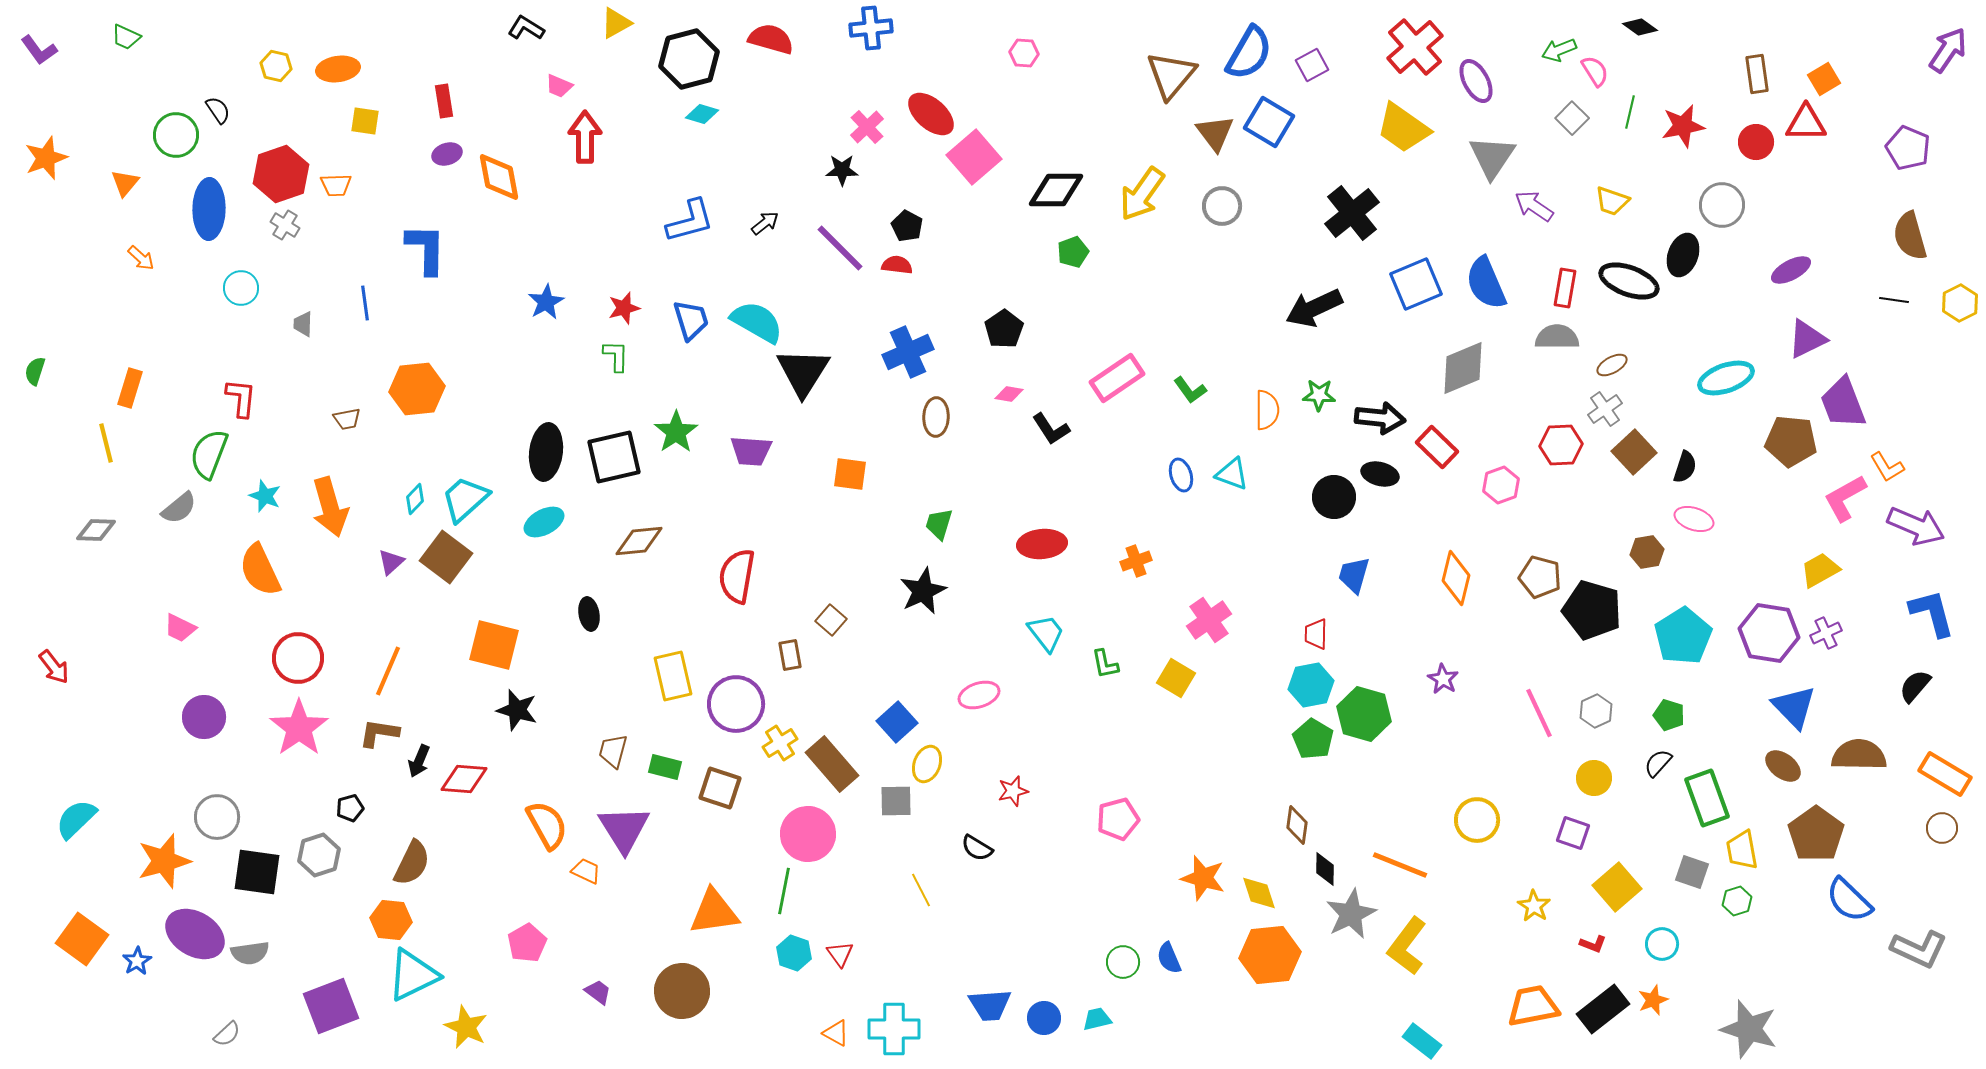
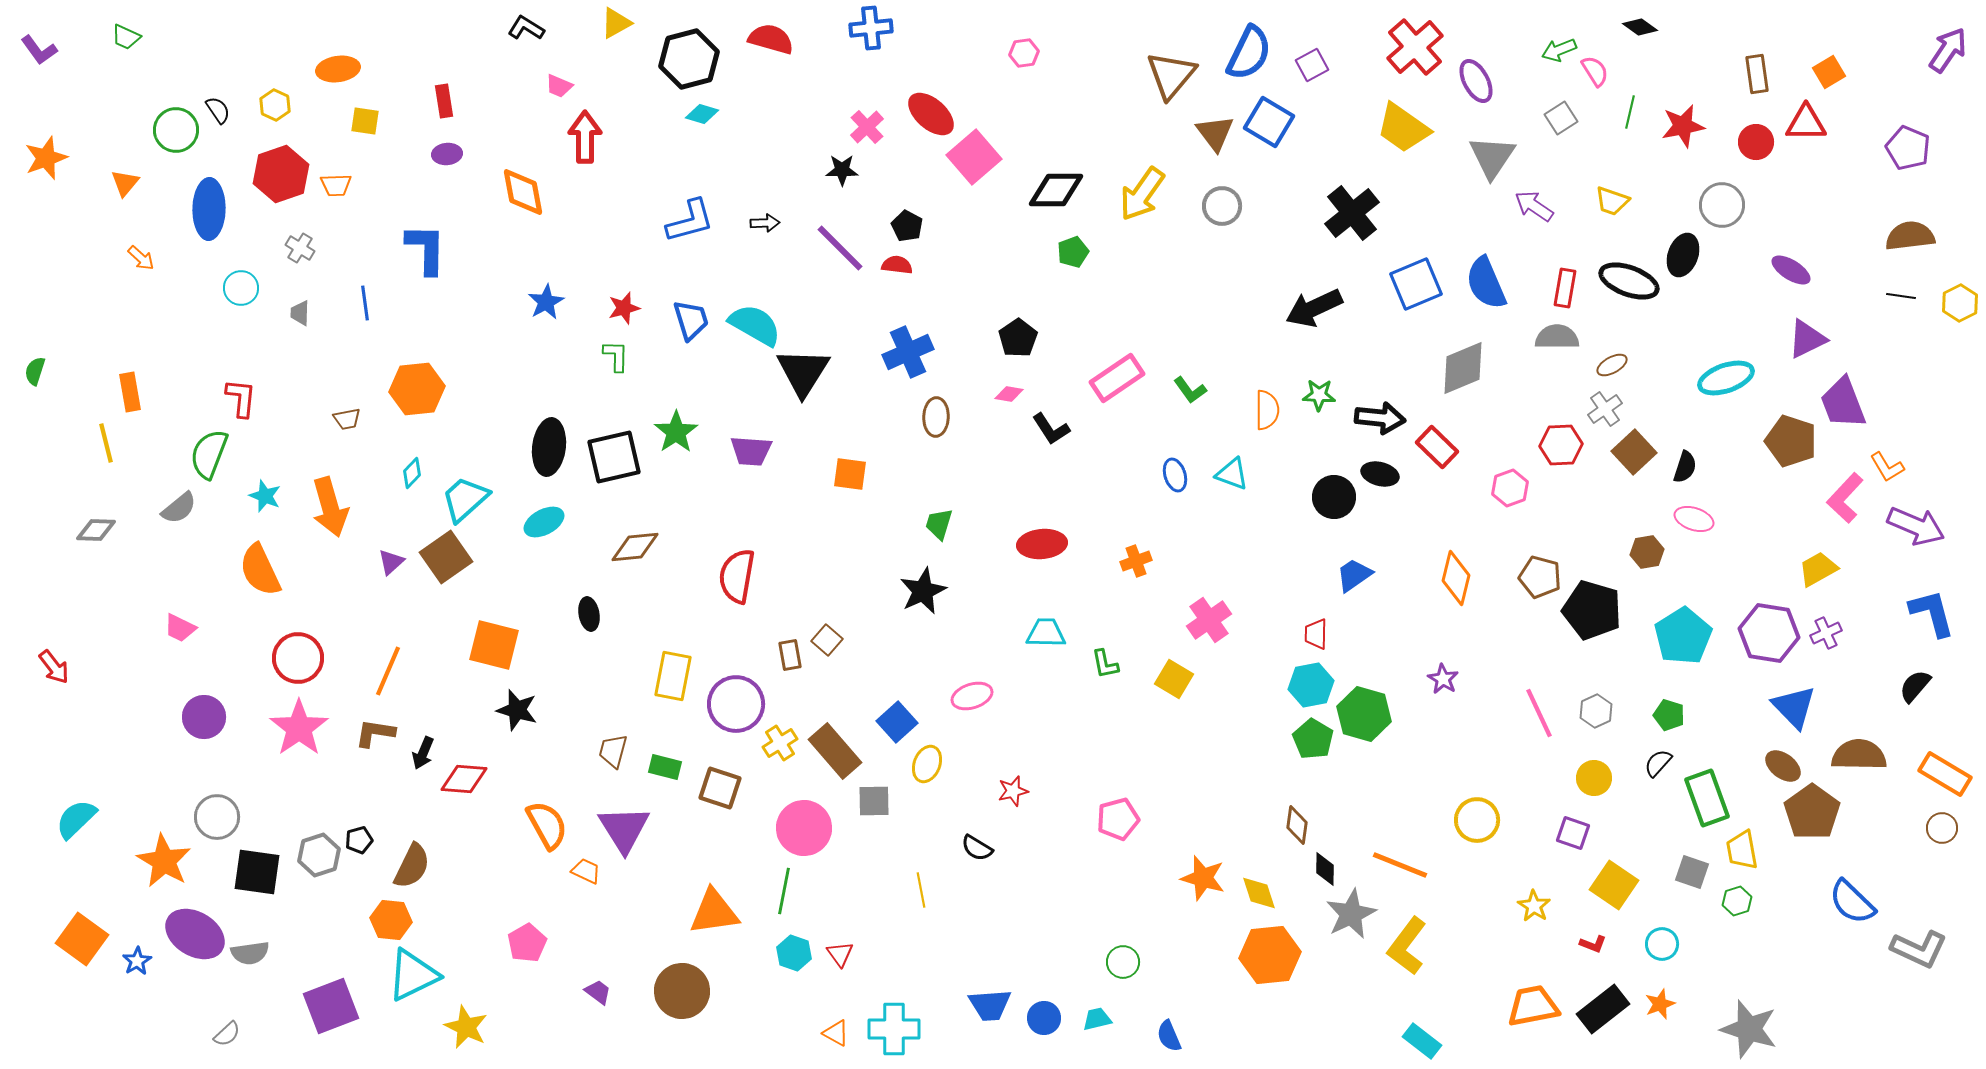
pink hexagon at (1024, 53): rotated 12 degrees counterclockwise
blue semicircle at (1249, 53): rotated 4 degrees counterclockwise
yellow hexagon at (276, 66): moved 1 px left, 39 px down; rotated 12 degrees clockwise
orange square at (1824, 79): moved 5 px right, 7 px up
gray square at (1572, 118): moved 11 px left; rotated 12 degrees clockwise
green circle at (176, 135): moved 5 px up
purple ellipse at (447, 154): rotated 12 degrees clockwise
orange diamond at (499, 177): moved 24 px right, 15 px down
black arrow at (765, 223): rotated 36 degrees clockwise
gray cross at (285, 225): moved 15 px right, 23 px down
brown semicircle at (1910, 236): rotated 99 degrees clockwise
purple ellipse at (1791, 270): rotated 60 degrees clockwise
black line at (1894, 300): moved 7 px right, 4 px up
cyan semicircle at (757, 322): moved 2 px left, 3 px down
gray trapezoid at (303, 324): moved 3 px left, 11 px up
black pentagon at (1004, 329): moved 14 px right, 9 px down
orange rectangle at (130, 388): moved 4 px down; rotated 27 degrees counterclockwise
brown pentagon at (1791, 441): rotated 12 degrees clockwise
black ellipse at (546, 452): moved 3 px right, 5 px up
blue ellipse at (1181, 475): moved 6 px left
pink hexagon at (1501, 485): moved 9 px right, 3 px down
pink L-shape at (1845, 498): rotated 18 degrees counterclockwise
cyan diamond at (415, 499): moved 3 px left, 26 px up
brown diamond at (639, 541): moved 4 px left, 6 px down
brown square at (446, 557): rotated 18 degrees clockwise
yellow trapezoid at (1820, 570): moved 2 px left, 1 px up
blue trapezoid at (1354, 575): rotated 39 degrees clockwise
brown square at (831, 620): moved 4 px left, 20 px down
cyan trapezoid at (1046, 633): rotated 51 degrees counterclockwise
yellow rectangle at (673, 676): rotated 24 degrees clockwise
yellow square at (1176, 678): moved 2 px left, 1 px down
pink ellipse at (979, 695): moved 7 px left, 1 px down
brown L-shape at (379, 733): moved 4 px left
black arrow at (419, 761): moved 4 px right, 8 px up
brown rectangle at (832, 764): moved 3 px right, 13 px up
gray square at (896, 801): moved 22 px left
black pentagon at (350, 808): moved 9 px right, 32 px down
pink circle at (808, 834): moved 4 px left, 6 px up
brown pentagon at (1816, 834): moved 4 px left, 22 px up
orange star at (164, 861): rotated 26 degrees counterclockwise
brown semicircle at (412, 863): moved 3 px down
yellow square at (1617, 887): moved 3 px left, 2 px up; rotated 15 degrees counterclockwise
yellow line at (921, 890): rotated 16 degrees clockwise
blue semicircle at (1849, 900): moved 3 px right, 2 px down
blue semicircle at (1169, 958): moved 78 px down
orange star at (1653, 1000): moved 7 px right, 4 px down
